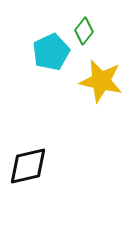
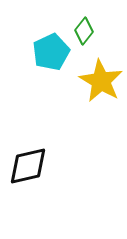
yellow star: rotated 18 degrees clockwise
